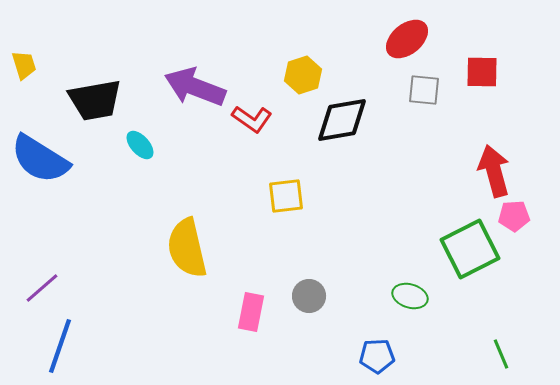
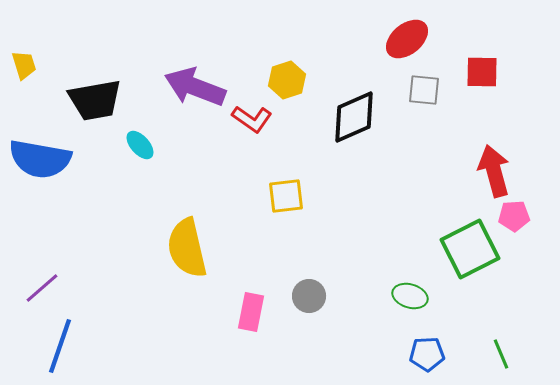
yellow hexagon: moved 16 px left, 5 px down
black diamond: moved 12 px right, 3 px up; rotated 14 degrees counterclockwise
blue semicircle: rotated 22 degrees counterclockwise
blue pentagon: moved 50 px right, 2 px up
